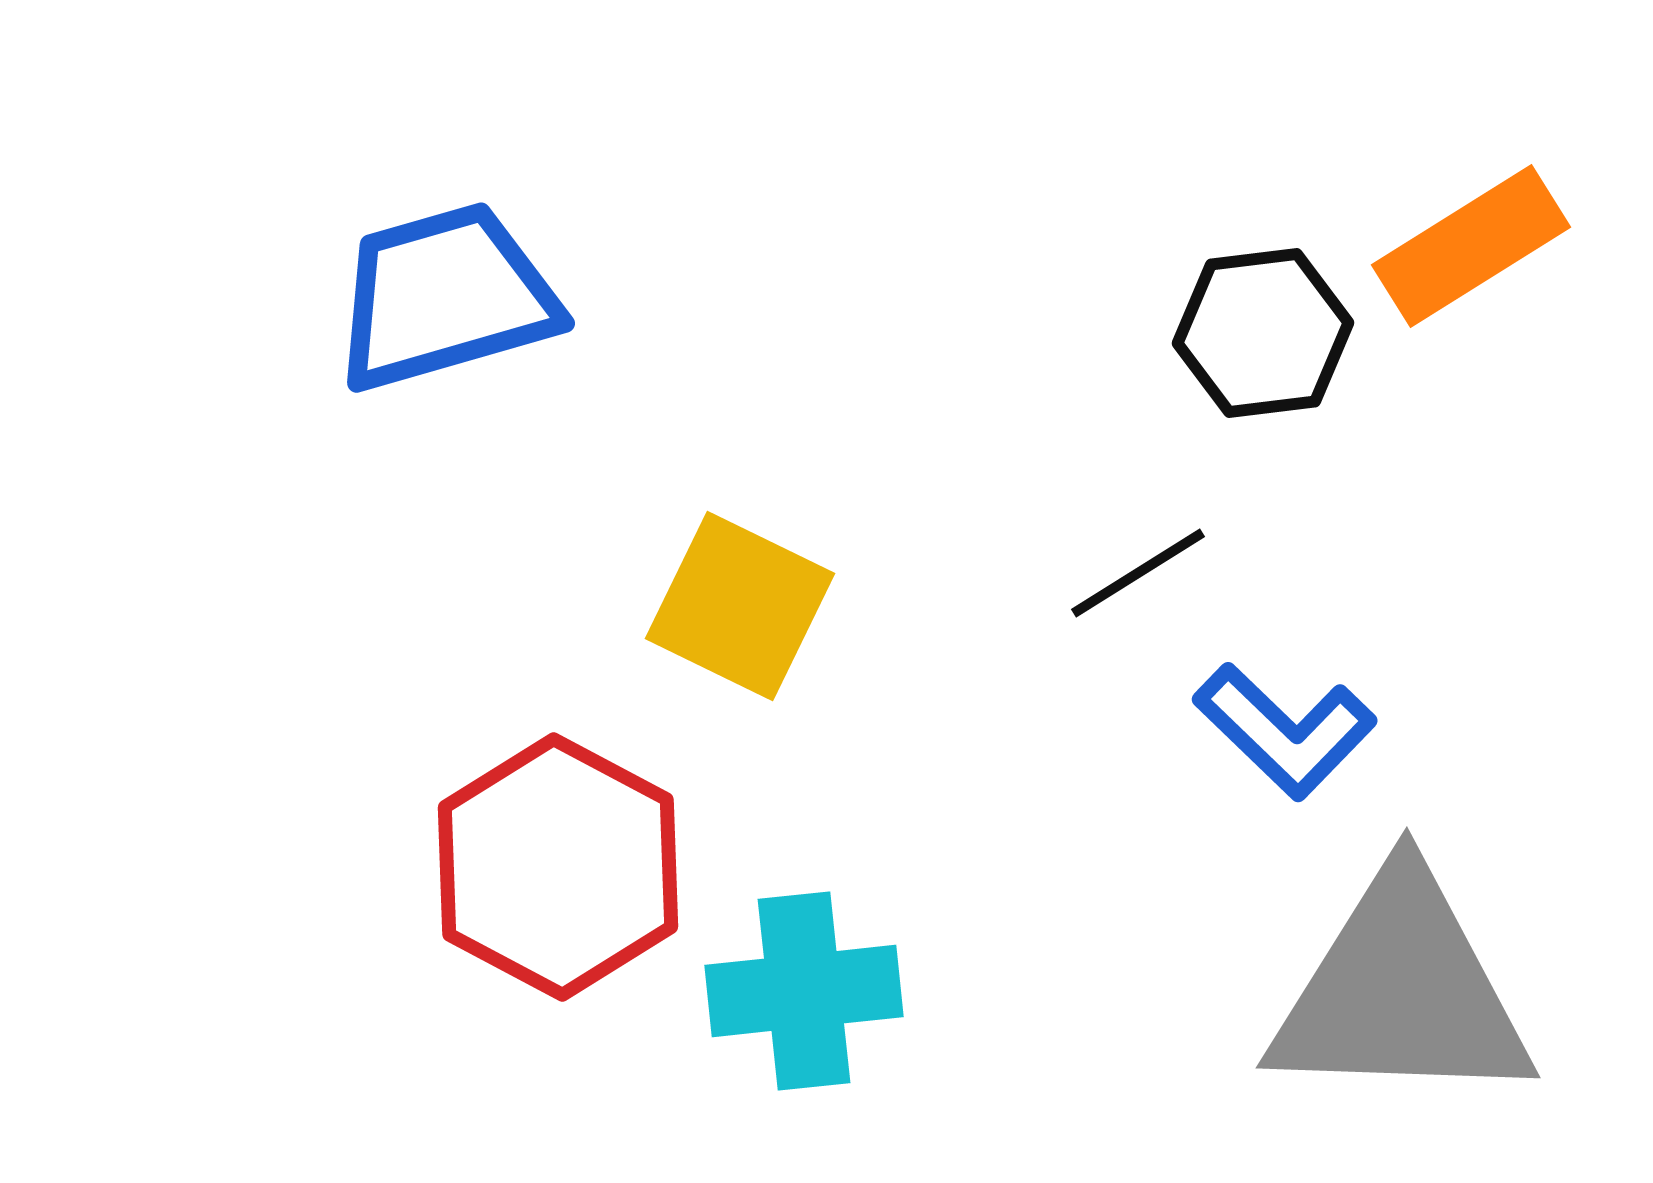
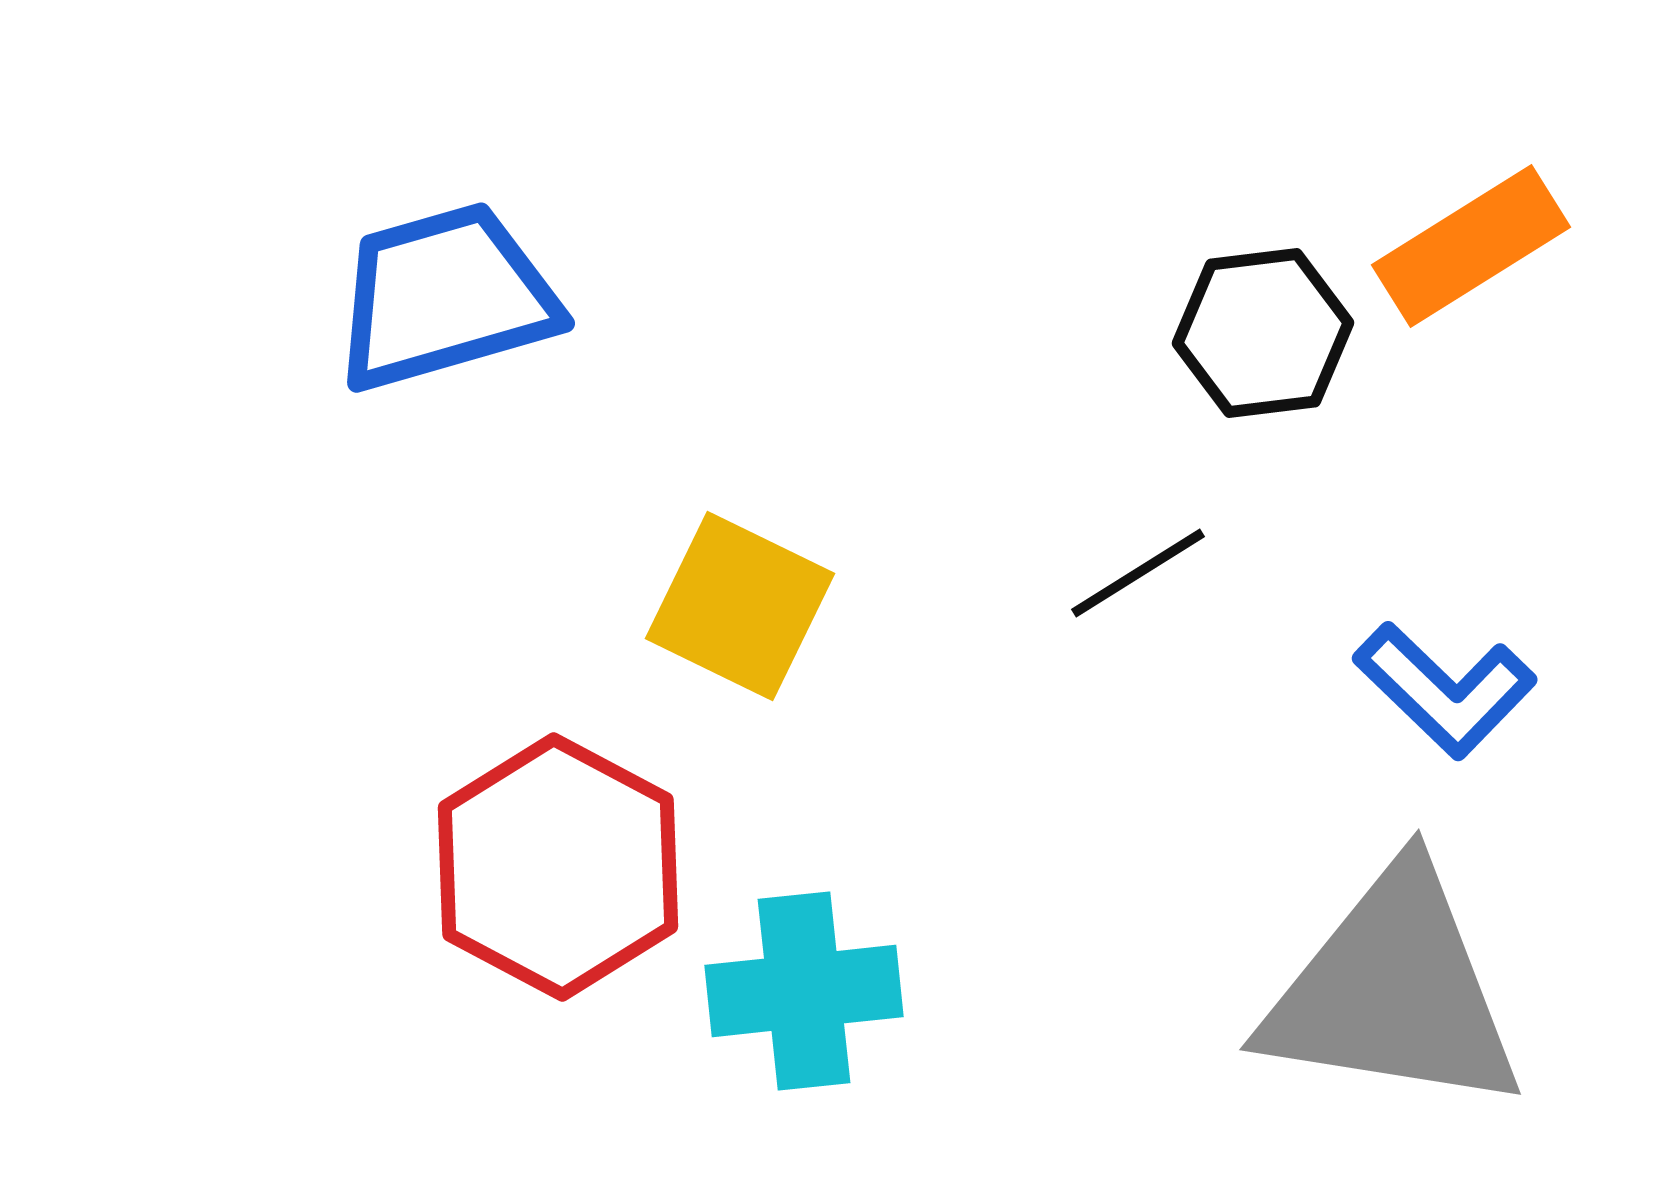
blue L-shape: moved 160 px right, 41 px up
gray triangle: moved 8 px left; rotated 7 degrees clockwise
